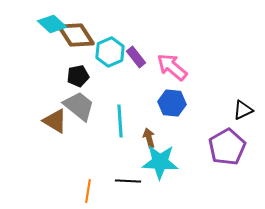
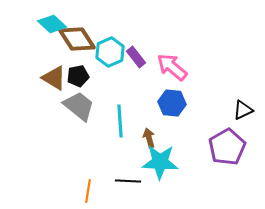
brown diamond: moved 1 px right, 4 px down
brown triangle: moved 1 px left, 43 px up
